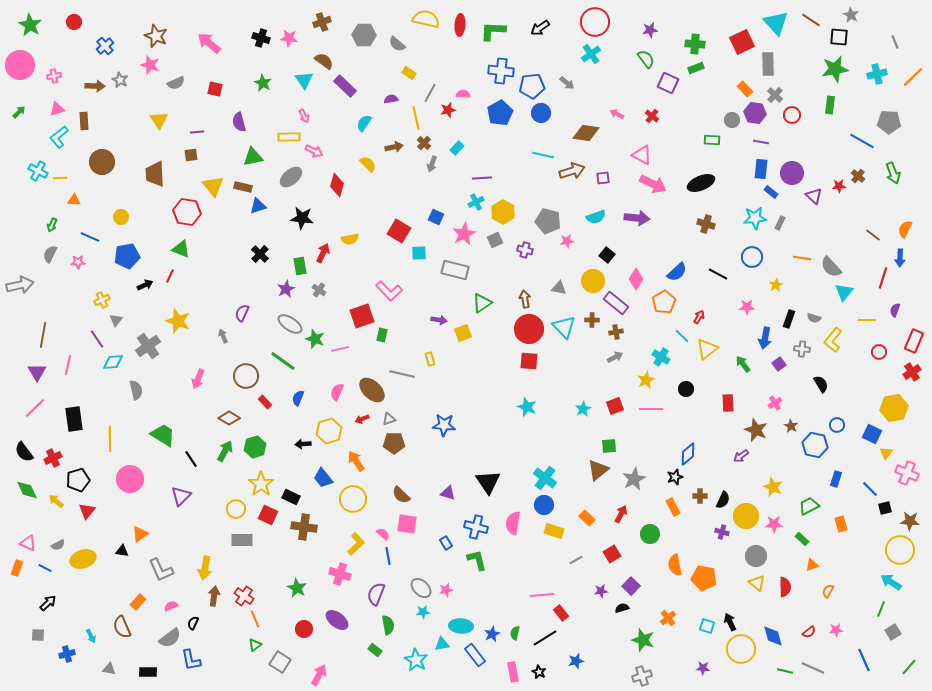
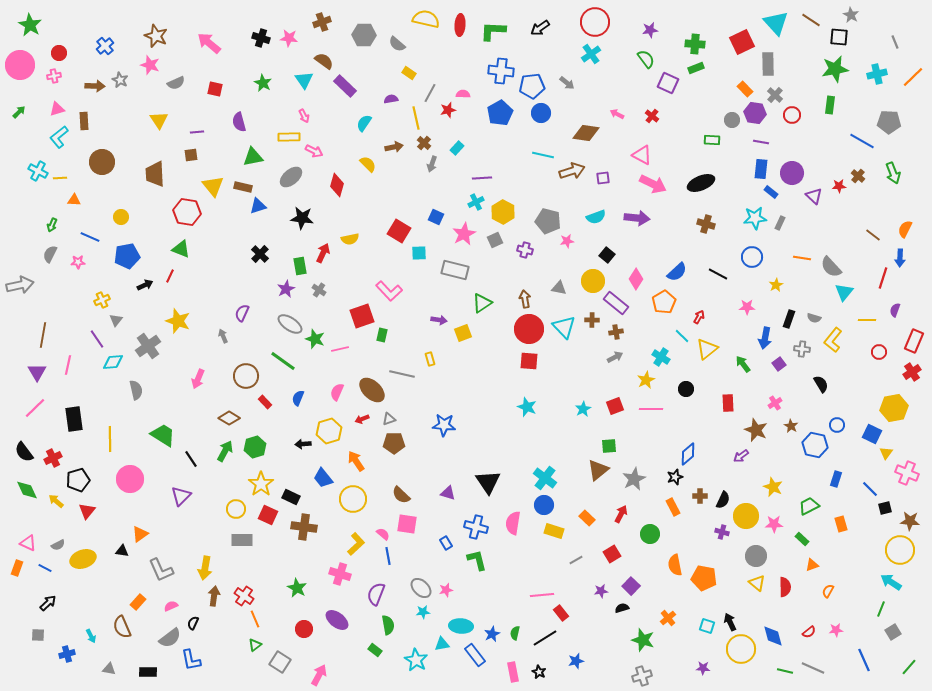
red circle at (74, 22): moved 15 px left, 31 px down
